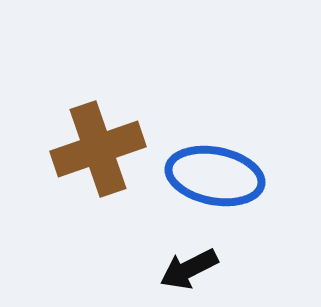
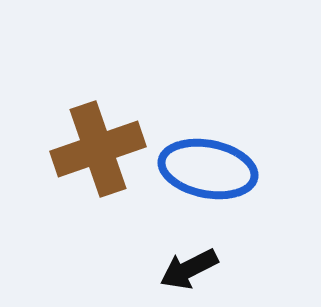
blue ellipse: moved 7 px left, 7 px up
